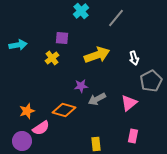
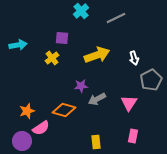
gray line: rotated 24 degrees clockwise
gray pentagon: moved 1 px up
pink triangle: rotated 18 degrees counterclockwise
yellow rectangle: moved 2 px up
